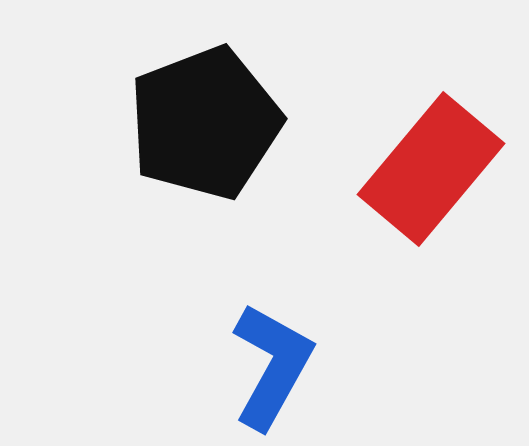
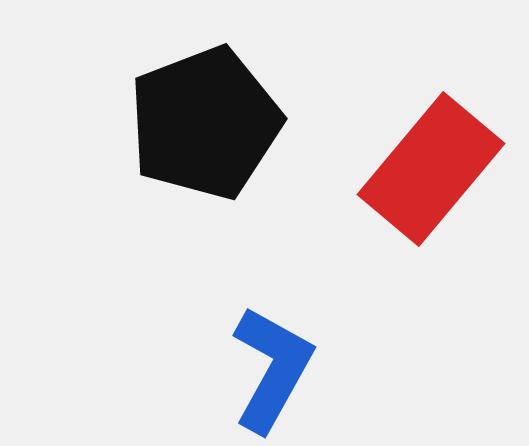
blue L-shape: moved 3 px down
